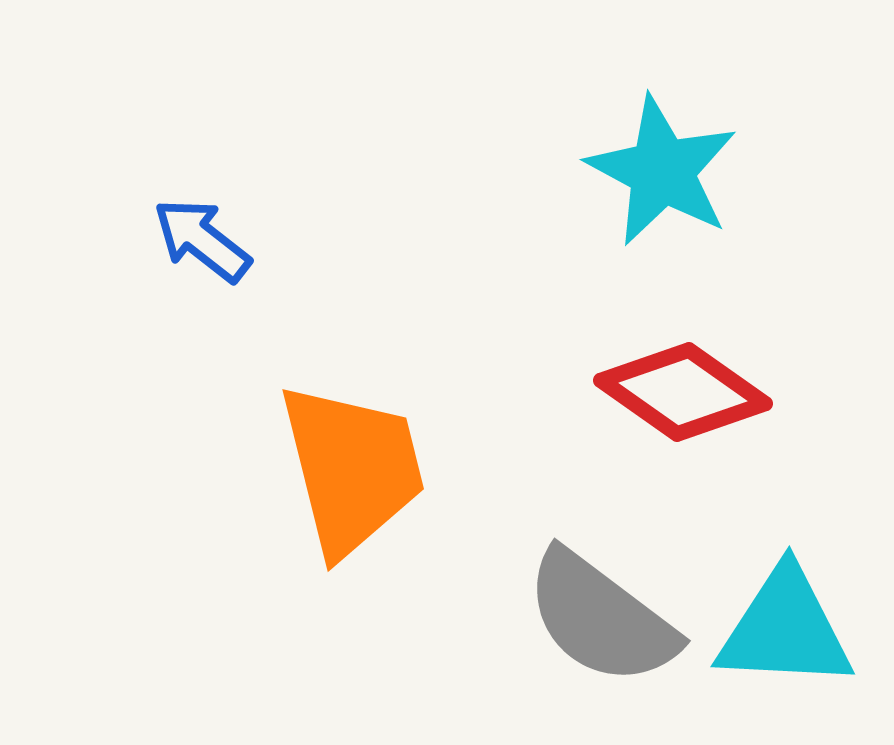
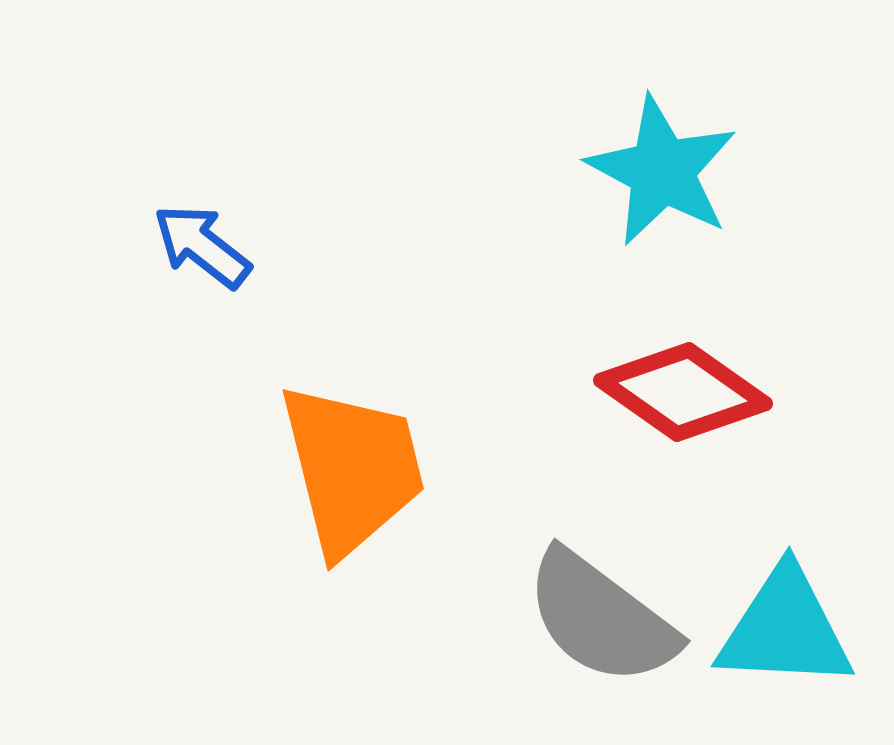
blue arrow: moved 6 px down
